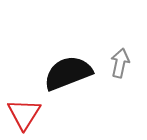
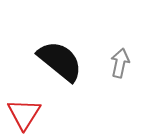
black semicircle: moved 8 px left, 12 px up; rotated 60 degrees clockwise
